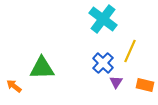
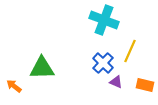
cyan cross: moved 1 px right, 1 px down; rotated 16 degrees counterclockwise
purple triangle: rotated 40 degrees counterclockwise
